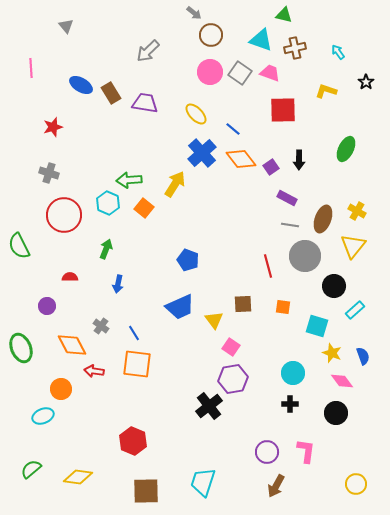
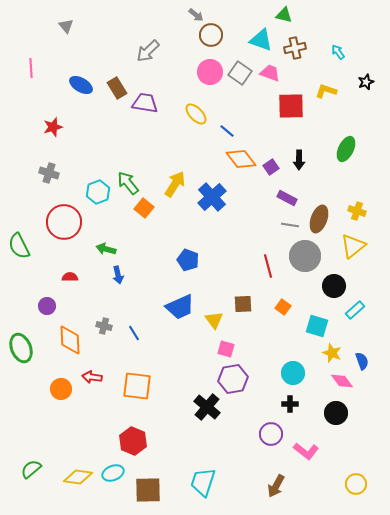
gray arrow at (194, 13): moved 2 px right, 2 px down
black star at (366, 82): rotated 14 degrees clockwise
brown rectangle at (111, 93): moved 6 px right, 5 px up
red square at (283, 110): moved 8 px right, 4 px up
blue line at (233, 129): moved 6 px left, 2 px down
blue cross at (202, 153): moved 10 px right, 44 px down
green arrow at (129, 180): moved 1 px left, 3 px down; rotated 55 degrees clockwise
cyan hexagon at (108, 203): moved 10 px left, 11 px up; rotated 15 degrees clockwise
yellow cross at (357, 211): rotated 12 degrees counterclockwise
red circle at (64, 215): moved 7 px down
brown ellipse at (323, 219): moved 4 px left
yellow triangle at (353, 246): rotated 12 degrees clockwise
green arrow at (106, 249): rotated 96 degrees counterclockwise
blue arrow at (118, 284): moved 9 px up; rotated 24 degrees counterclockwise
orange square at (283, 307): rotated 28 degrees clockwise
gray cross at (101, 326): moved 3 px right; rotated 21 degrees counterclockwise
orange diamond at (72, 345): moved 2 px left, 5 px up; rotated 24 degrees clockwise
pink square at (231, 347): moved 5 px left, 2 px down; rotated 18 degrees counterclockwise
blue semicircle at (363, 356): moved 1 px left, 5 px down
orange square at (137, 364): moved 22 px down
red arrow at (94, 371): moved 2 px left, 6 px down
black cross at (209, 406): moved 2 px left, 1 px down; rotated 12 degrees counterclockwise
cyan ellipse at (43, 416): moved 70 px right, 57 px down
pink L-shape at (306, 451): rotated 120 degrees clockwise
purple circle at (267, 452): moved 4 px right, 18 px up
brown square at (146, 491): moved 2 px right, 1 px up
